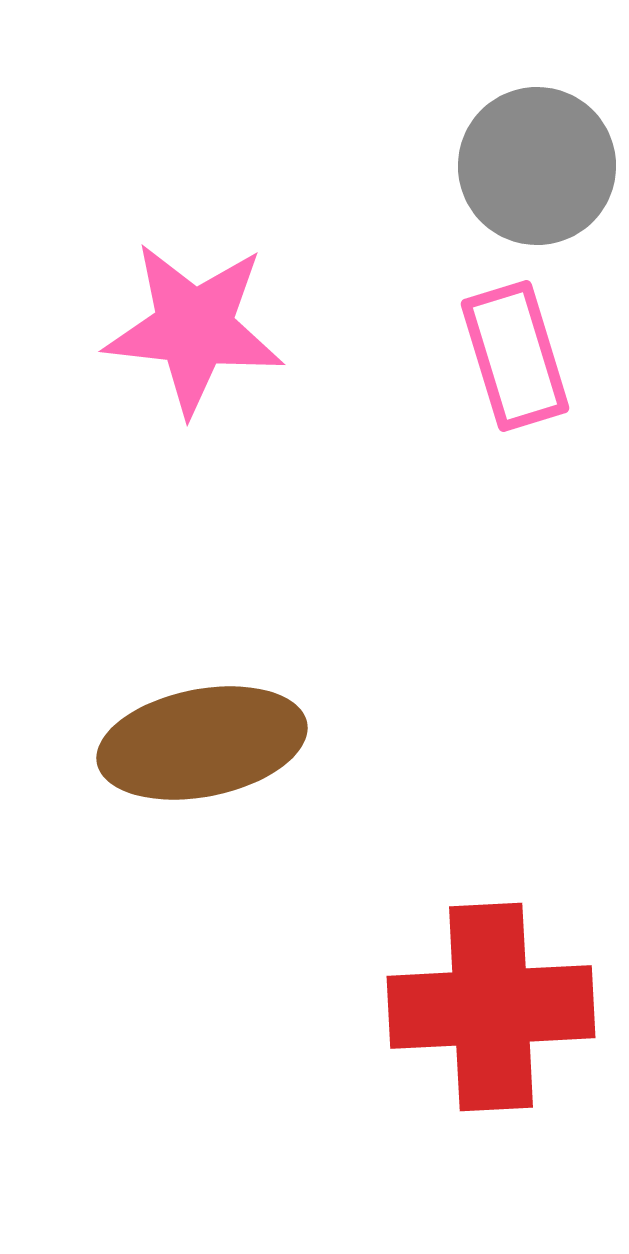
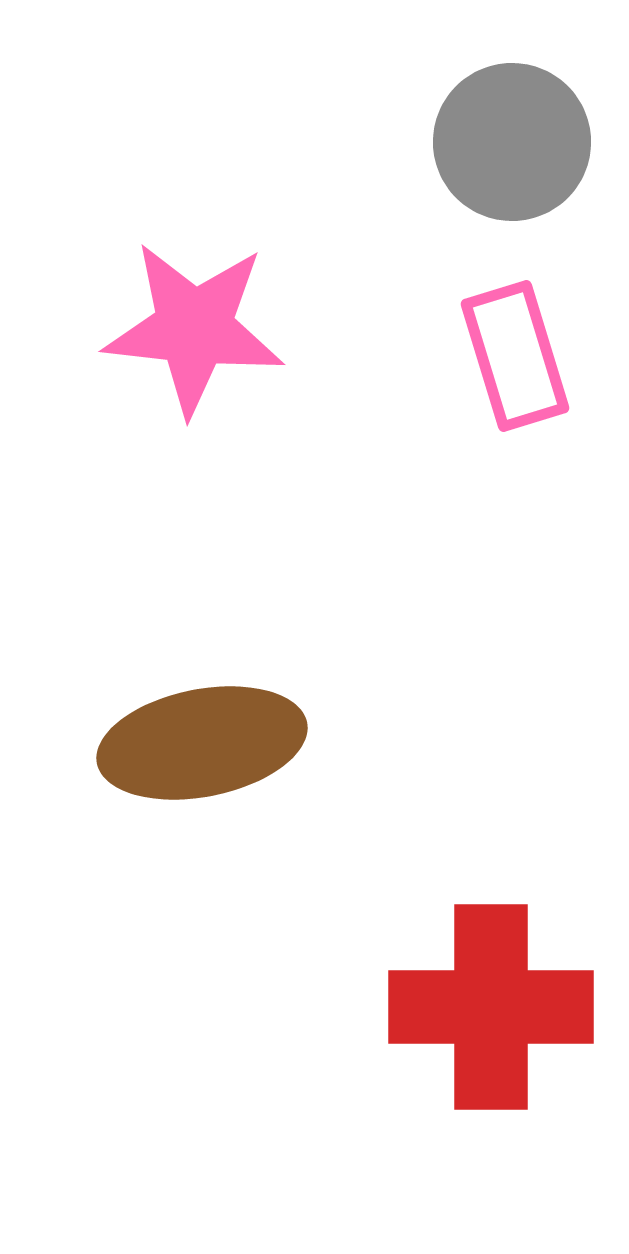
gray circle: moved 25 px left, 24 px up
red cross: rotated 3 degrees clockwise
